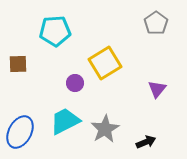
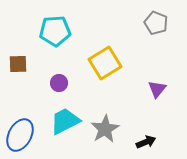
gray pentagon: rotated 15 degrees counterclockwise
purple circle: moved 16 px left
blue ellipse: moved 3 px down
